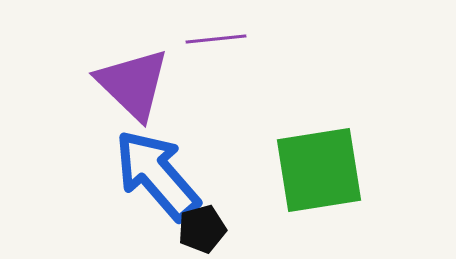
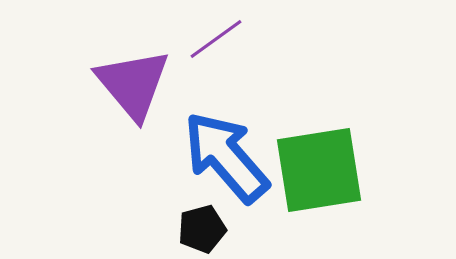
purple line: rotated 30 degrees counterclockwise
purple triangle: rotated 6 degrees clockwise
blue arrow: moved 69 px right, 18 px up
